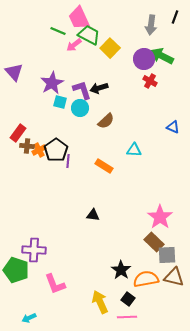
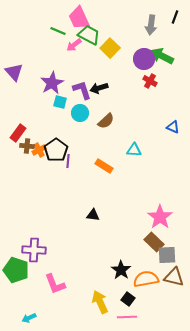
cyan circle: moved 5 px down
